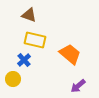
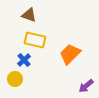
orange trapezoid: rotated 85 degrees counterclockwise
yellow circle: moved 2 px right
purple arrow: moved 8 px right
